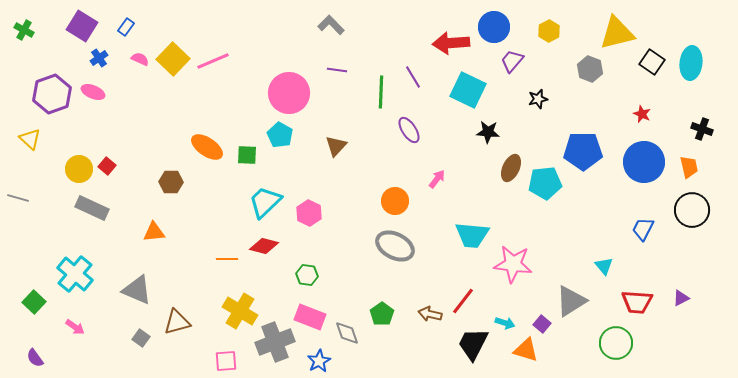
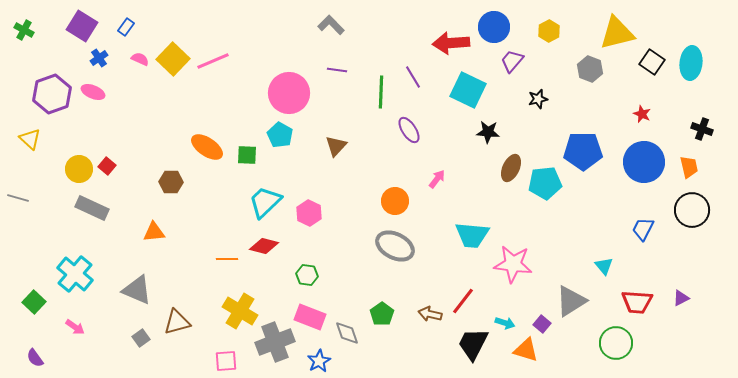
gray square at (141, 338): rotated 18 degrees clockwise
